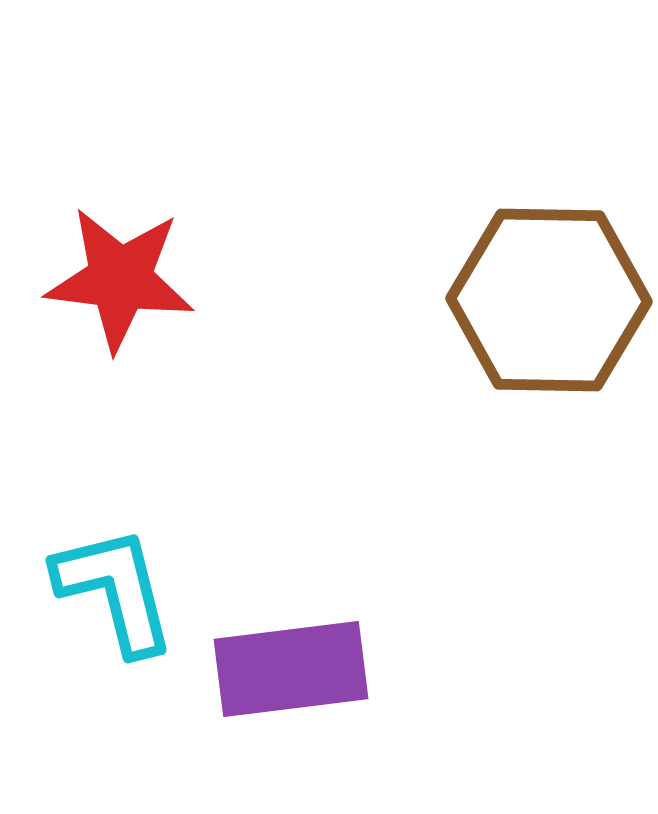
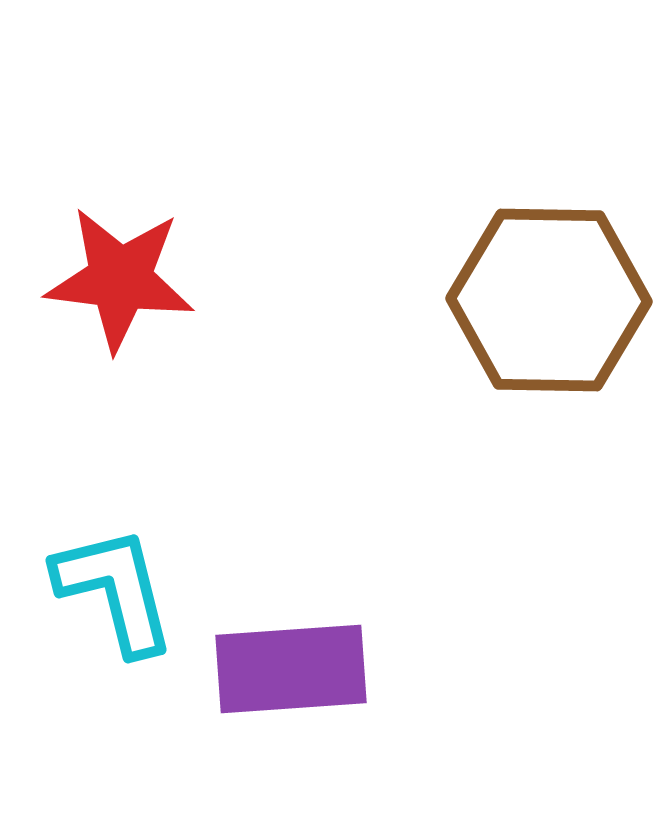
purple rectangle: rotated 3 degrees clockwise
